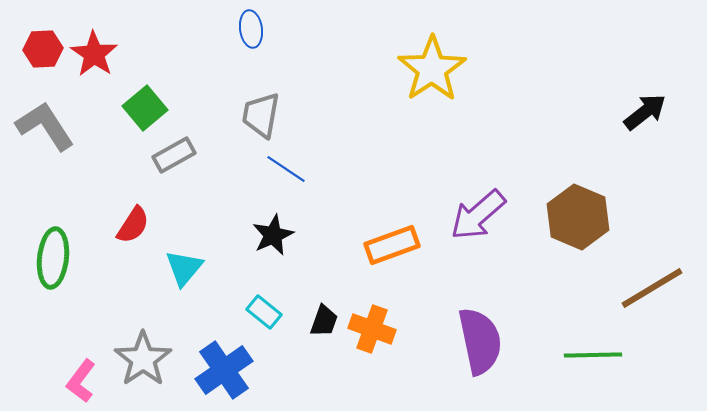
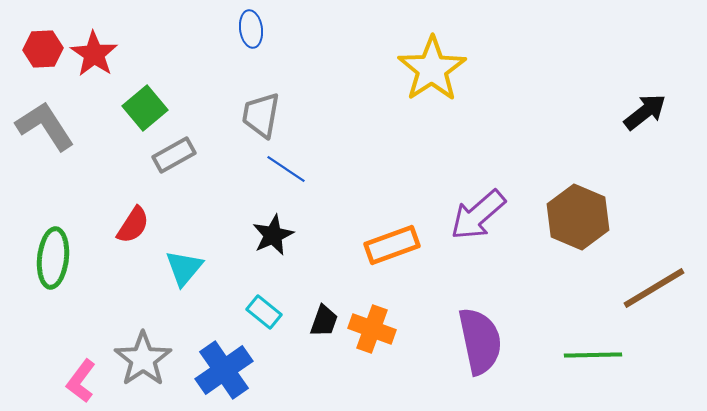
brown line: moved 2 px right
